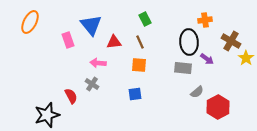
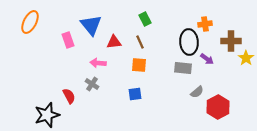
orange cross: moved 4 px down
brown cross: rotated 30 degrees counterclockwise
red semicircle: moved 2 px left
